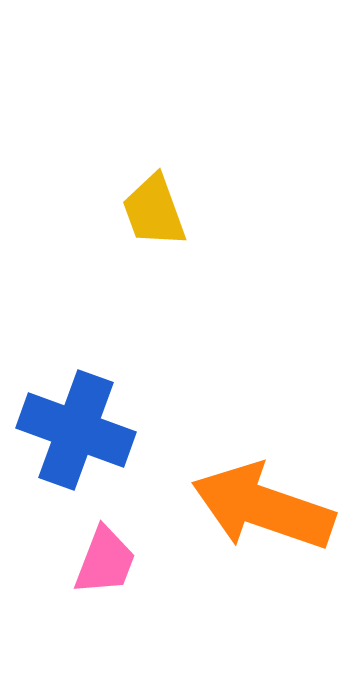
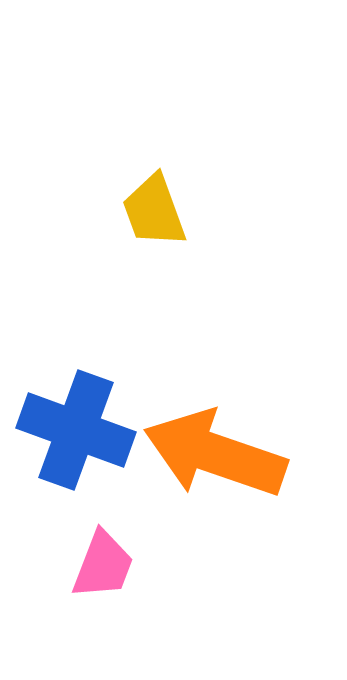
orange arrow: moved 48 px left, 53 px up
pink trapezoid: moved 2 px left, 4 px down
